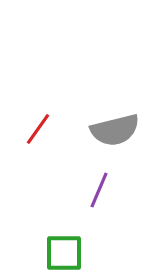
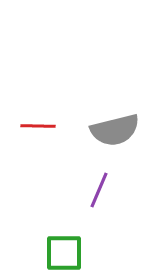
red line: moved 3 px up; rotated 56 degrees clockwise
